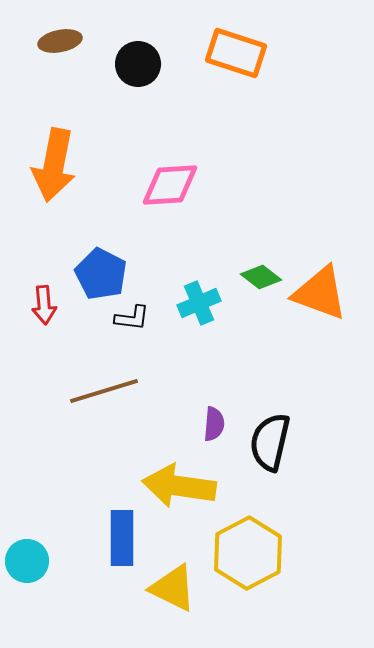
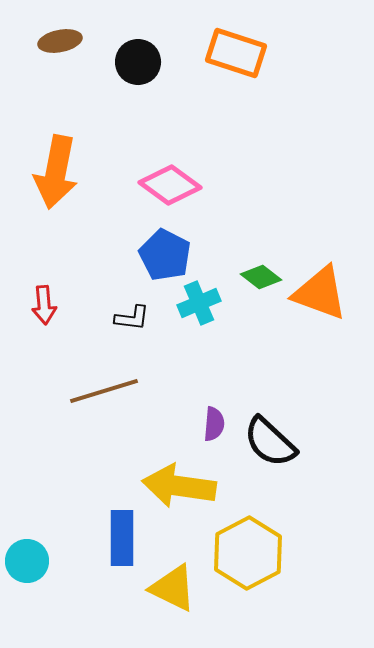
black circle: moved 2 px up
orange arrow: moved 2 px right, 7 px down
pink diamond: rotated 40 degrees clockwise
blue pentagon: moved 64 px right, 19 px up
black semicircle: rotated 60 degrees counterclockwise
